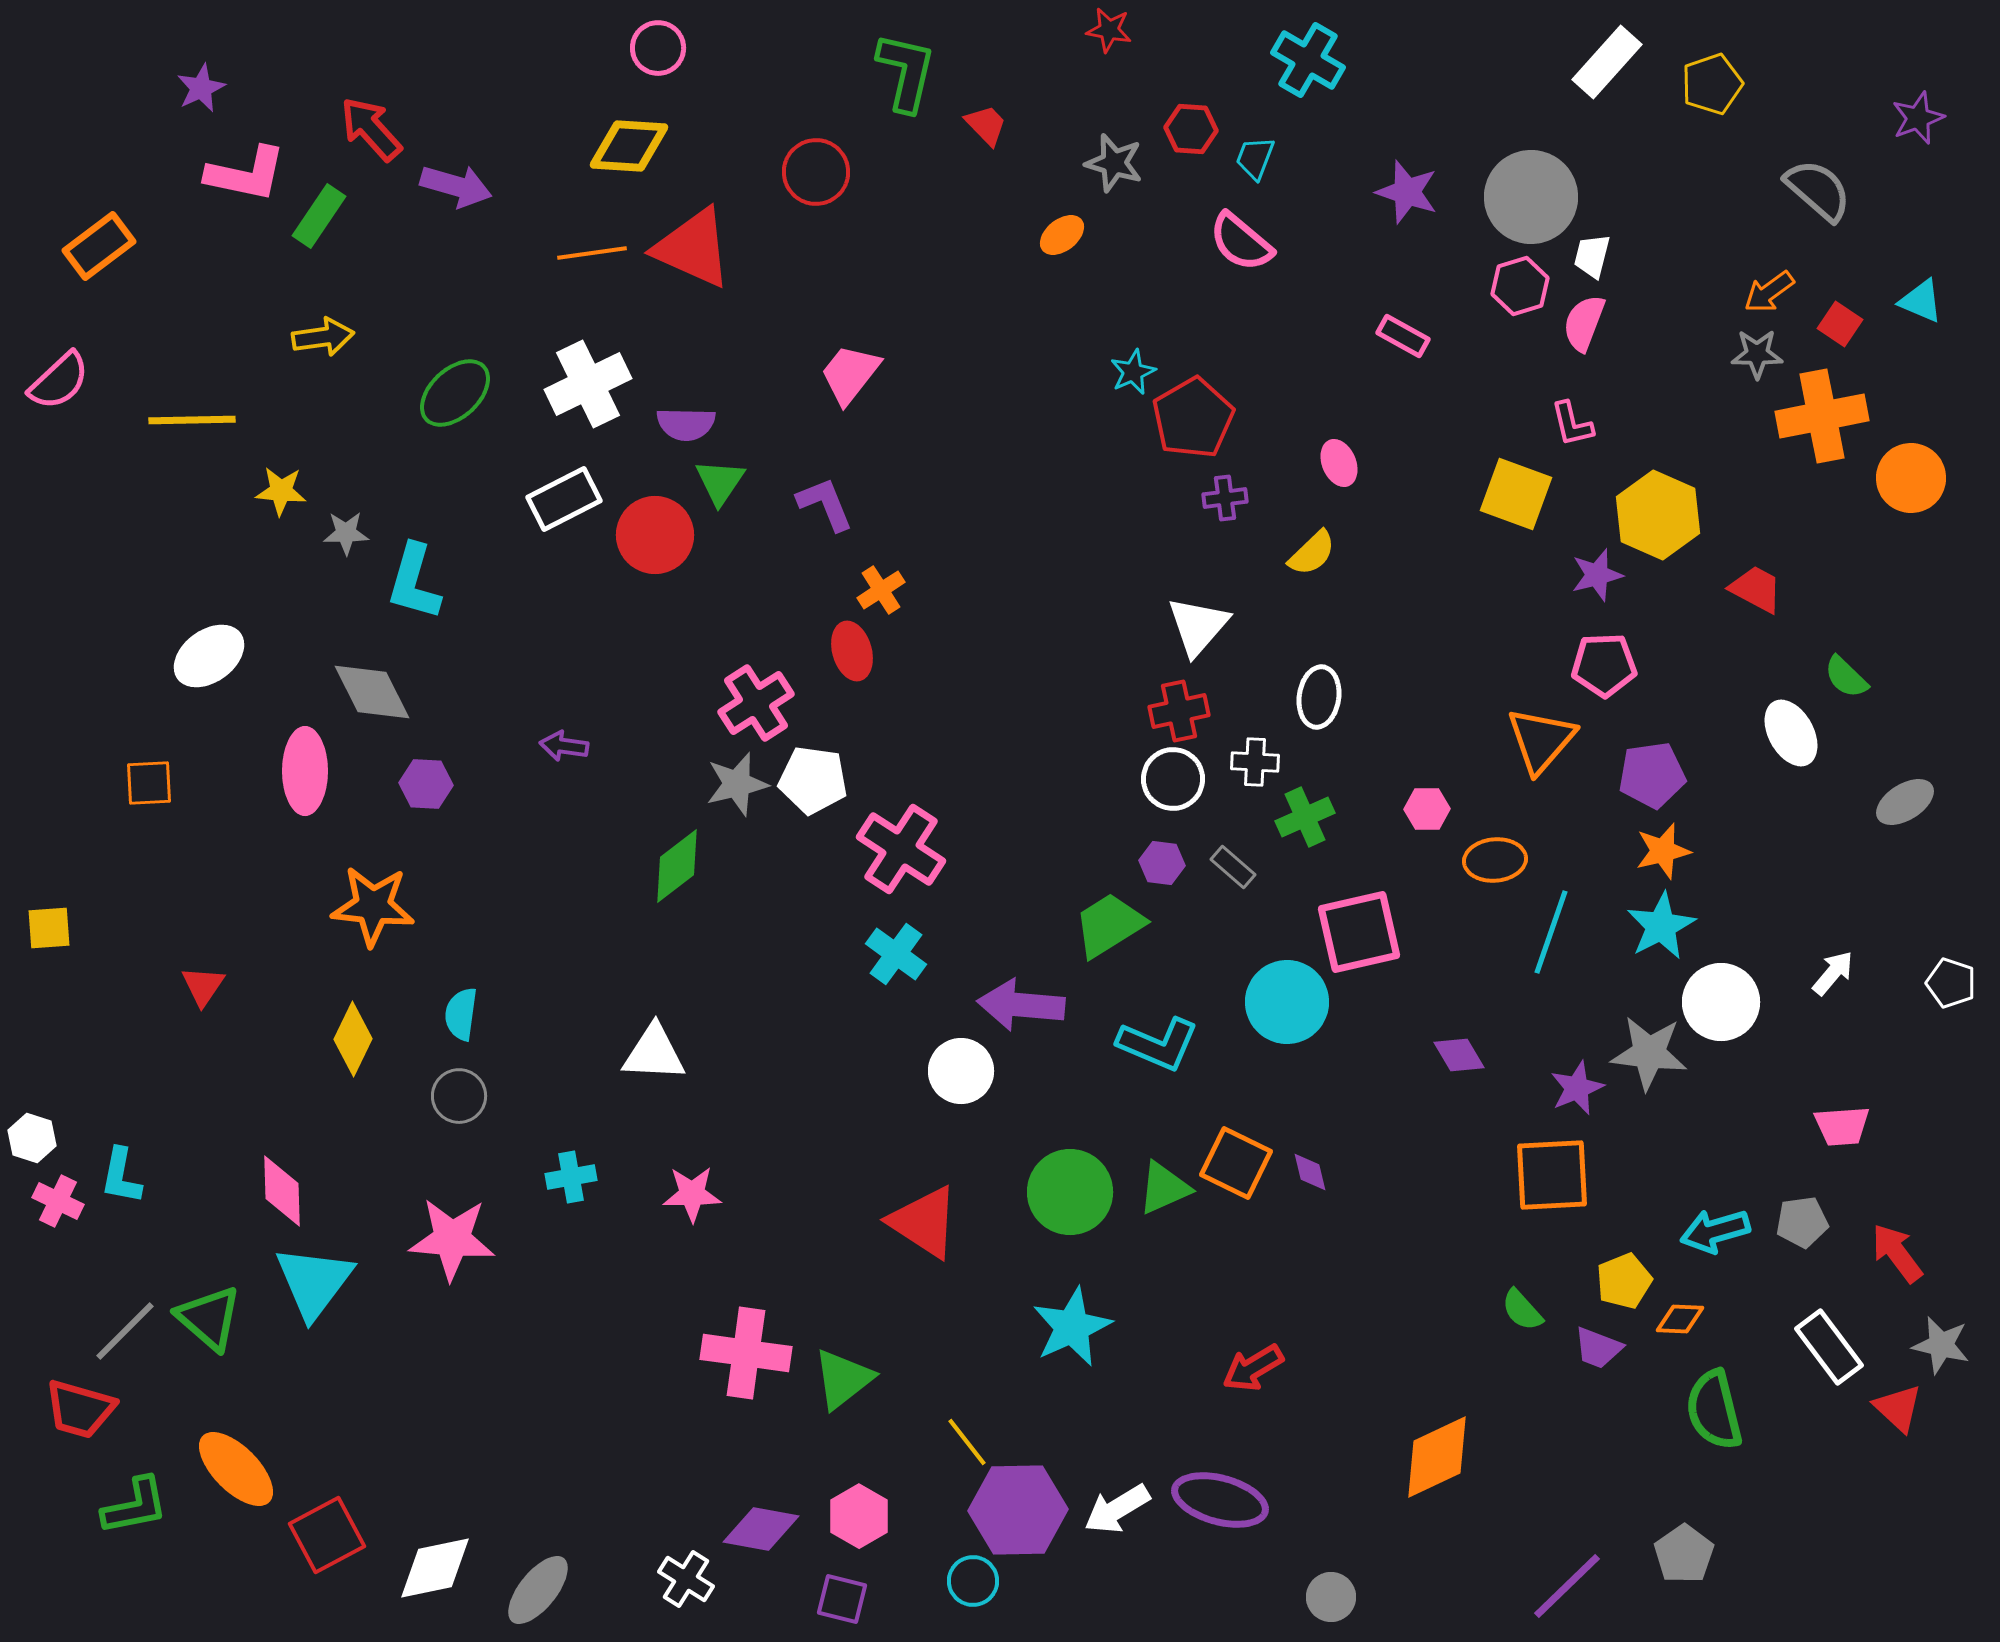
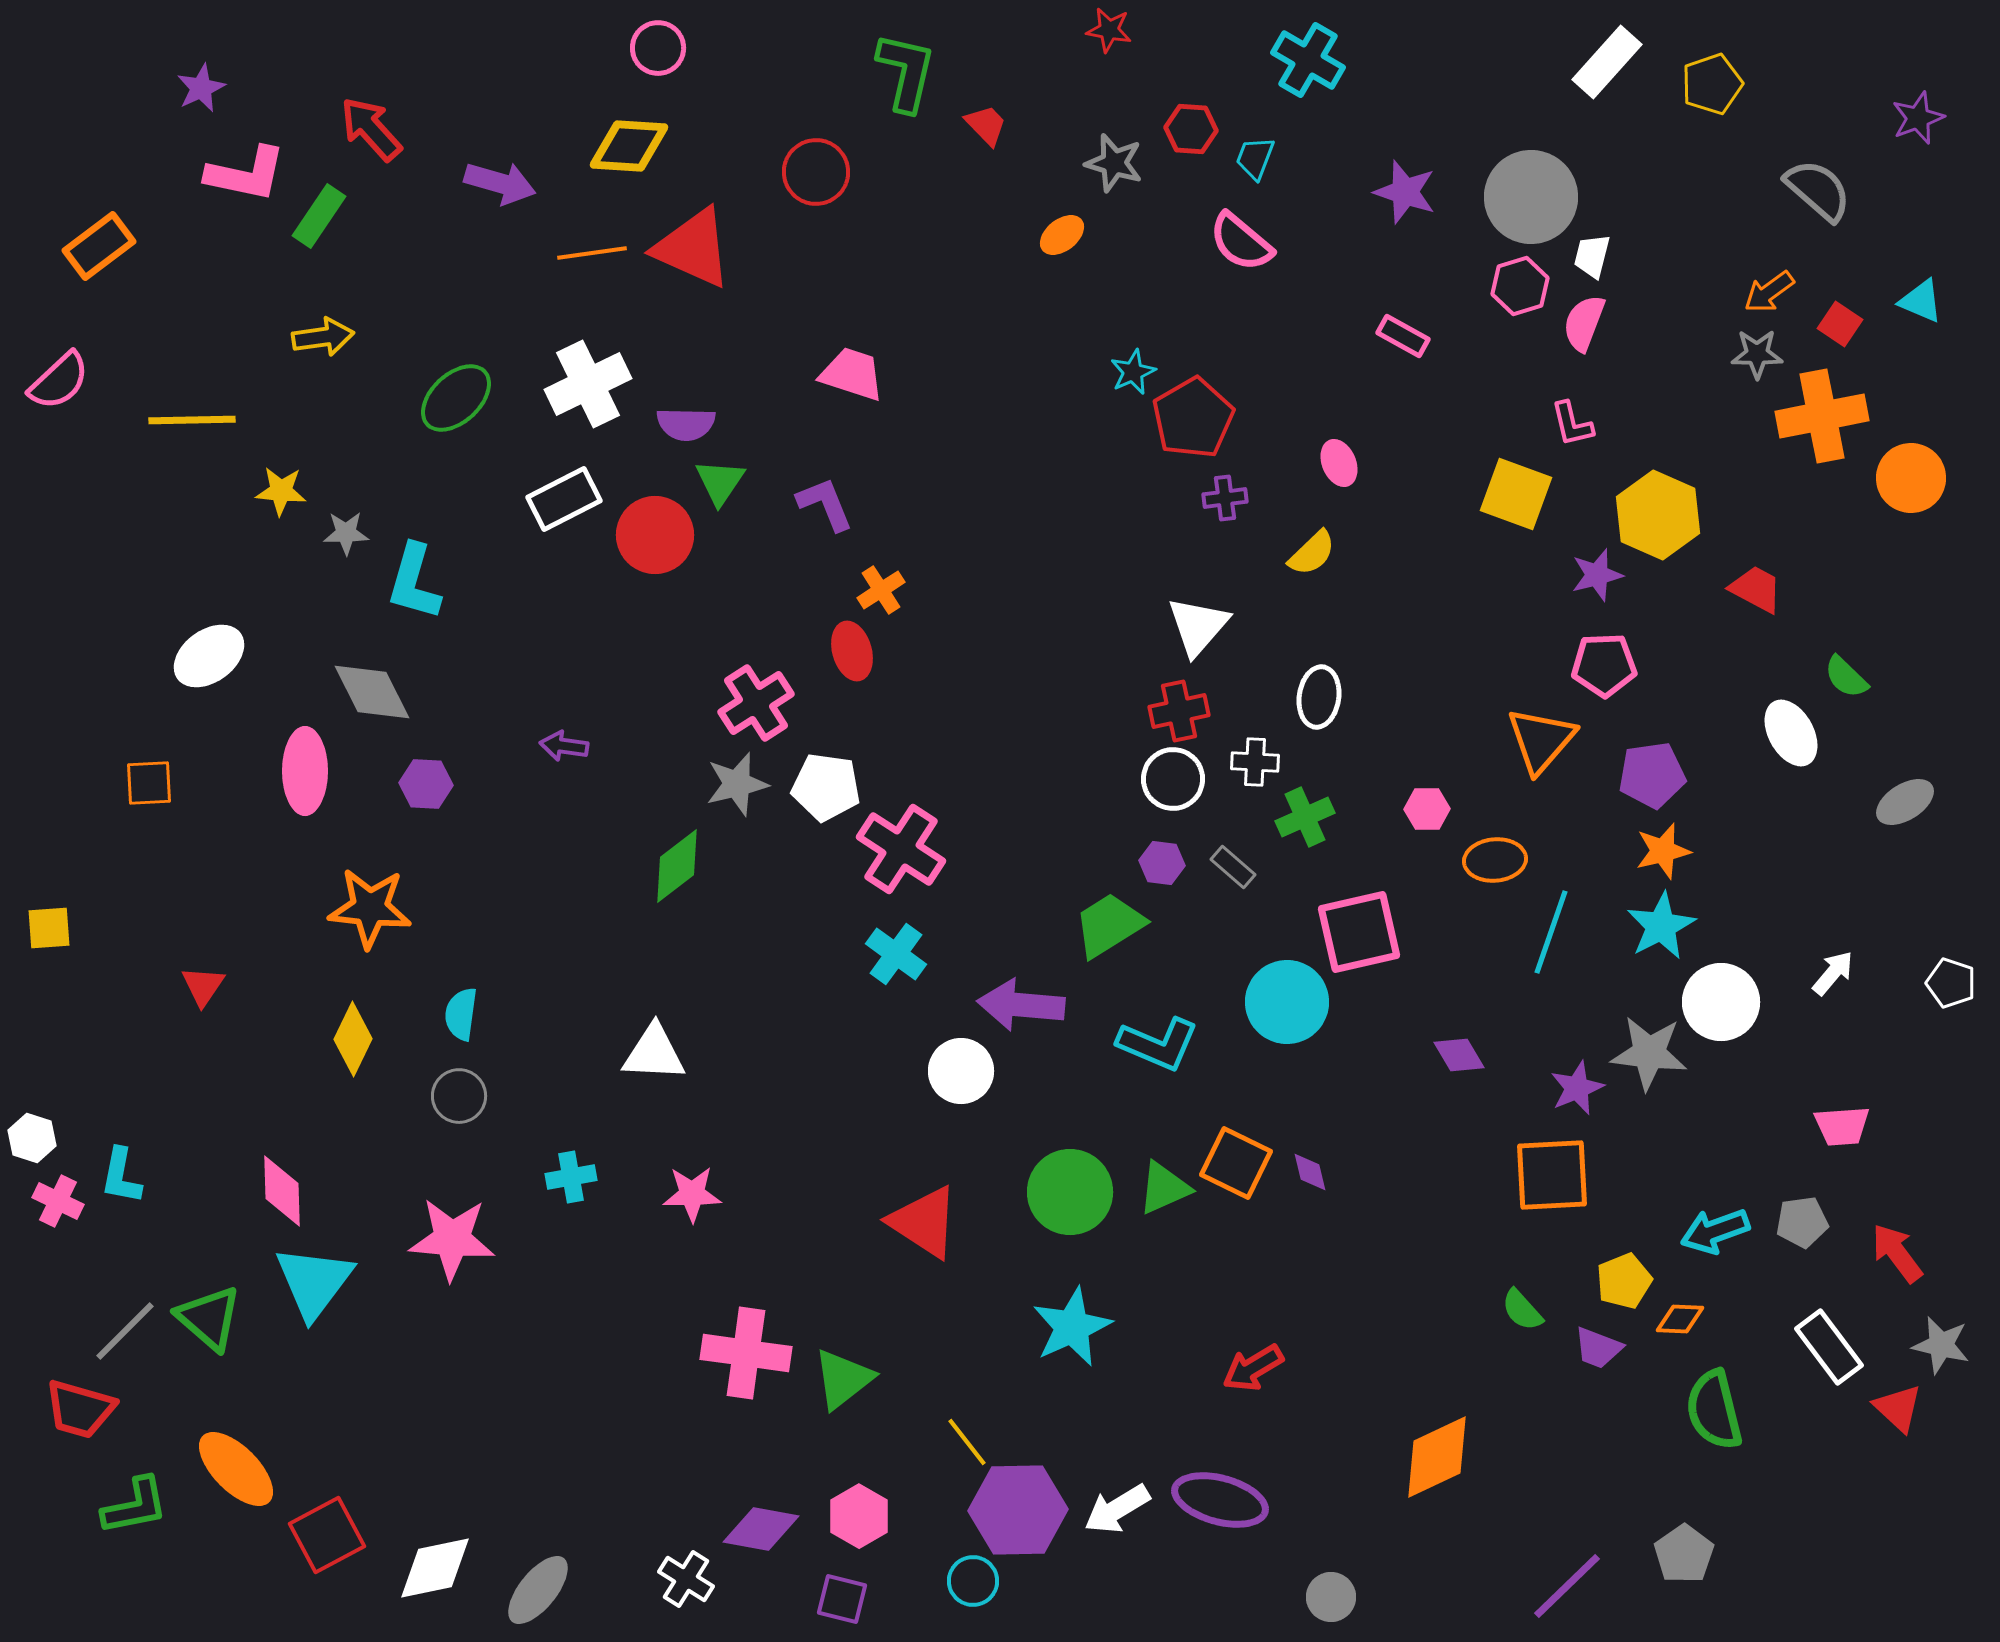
purple arrow at (456, 186): moved 44 px right, 3 px up
purple star at (1407, 192): moved 2 px left
pink trapezoid at (850, 374): moved 2 px right; rotated 70 degrees clockwise
green ellipse at (455, 393): moved 1 px right, 5 px down
white pentagon at (813, 780): moved 13 px right, 7 px down
orange star at (373, 906): moved 3 px left, 2 px down
cyan arrow at (1715, 1231): rotated 4 degrees counterclockwise
